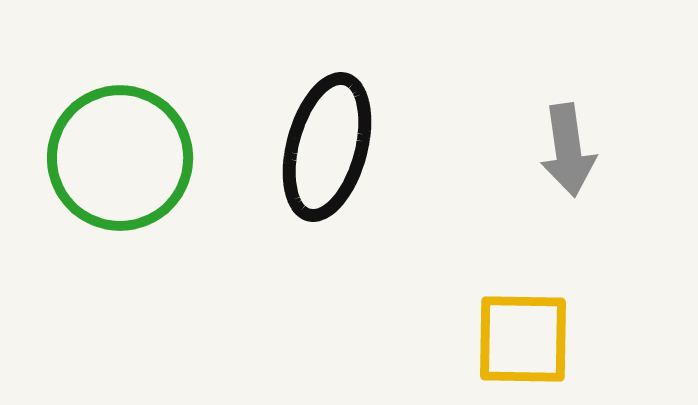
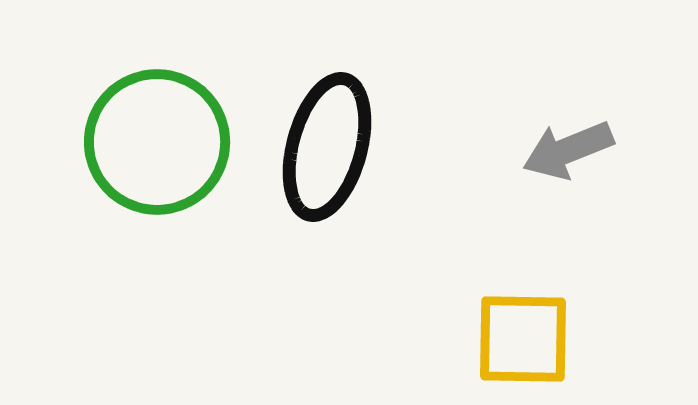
gray arrow: rotated 76 degrees clockwise
green circle: moved 37 px right, 16 px up
